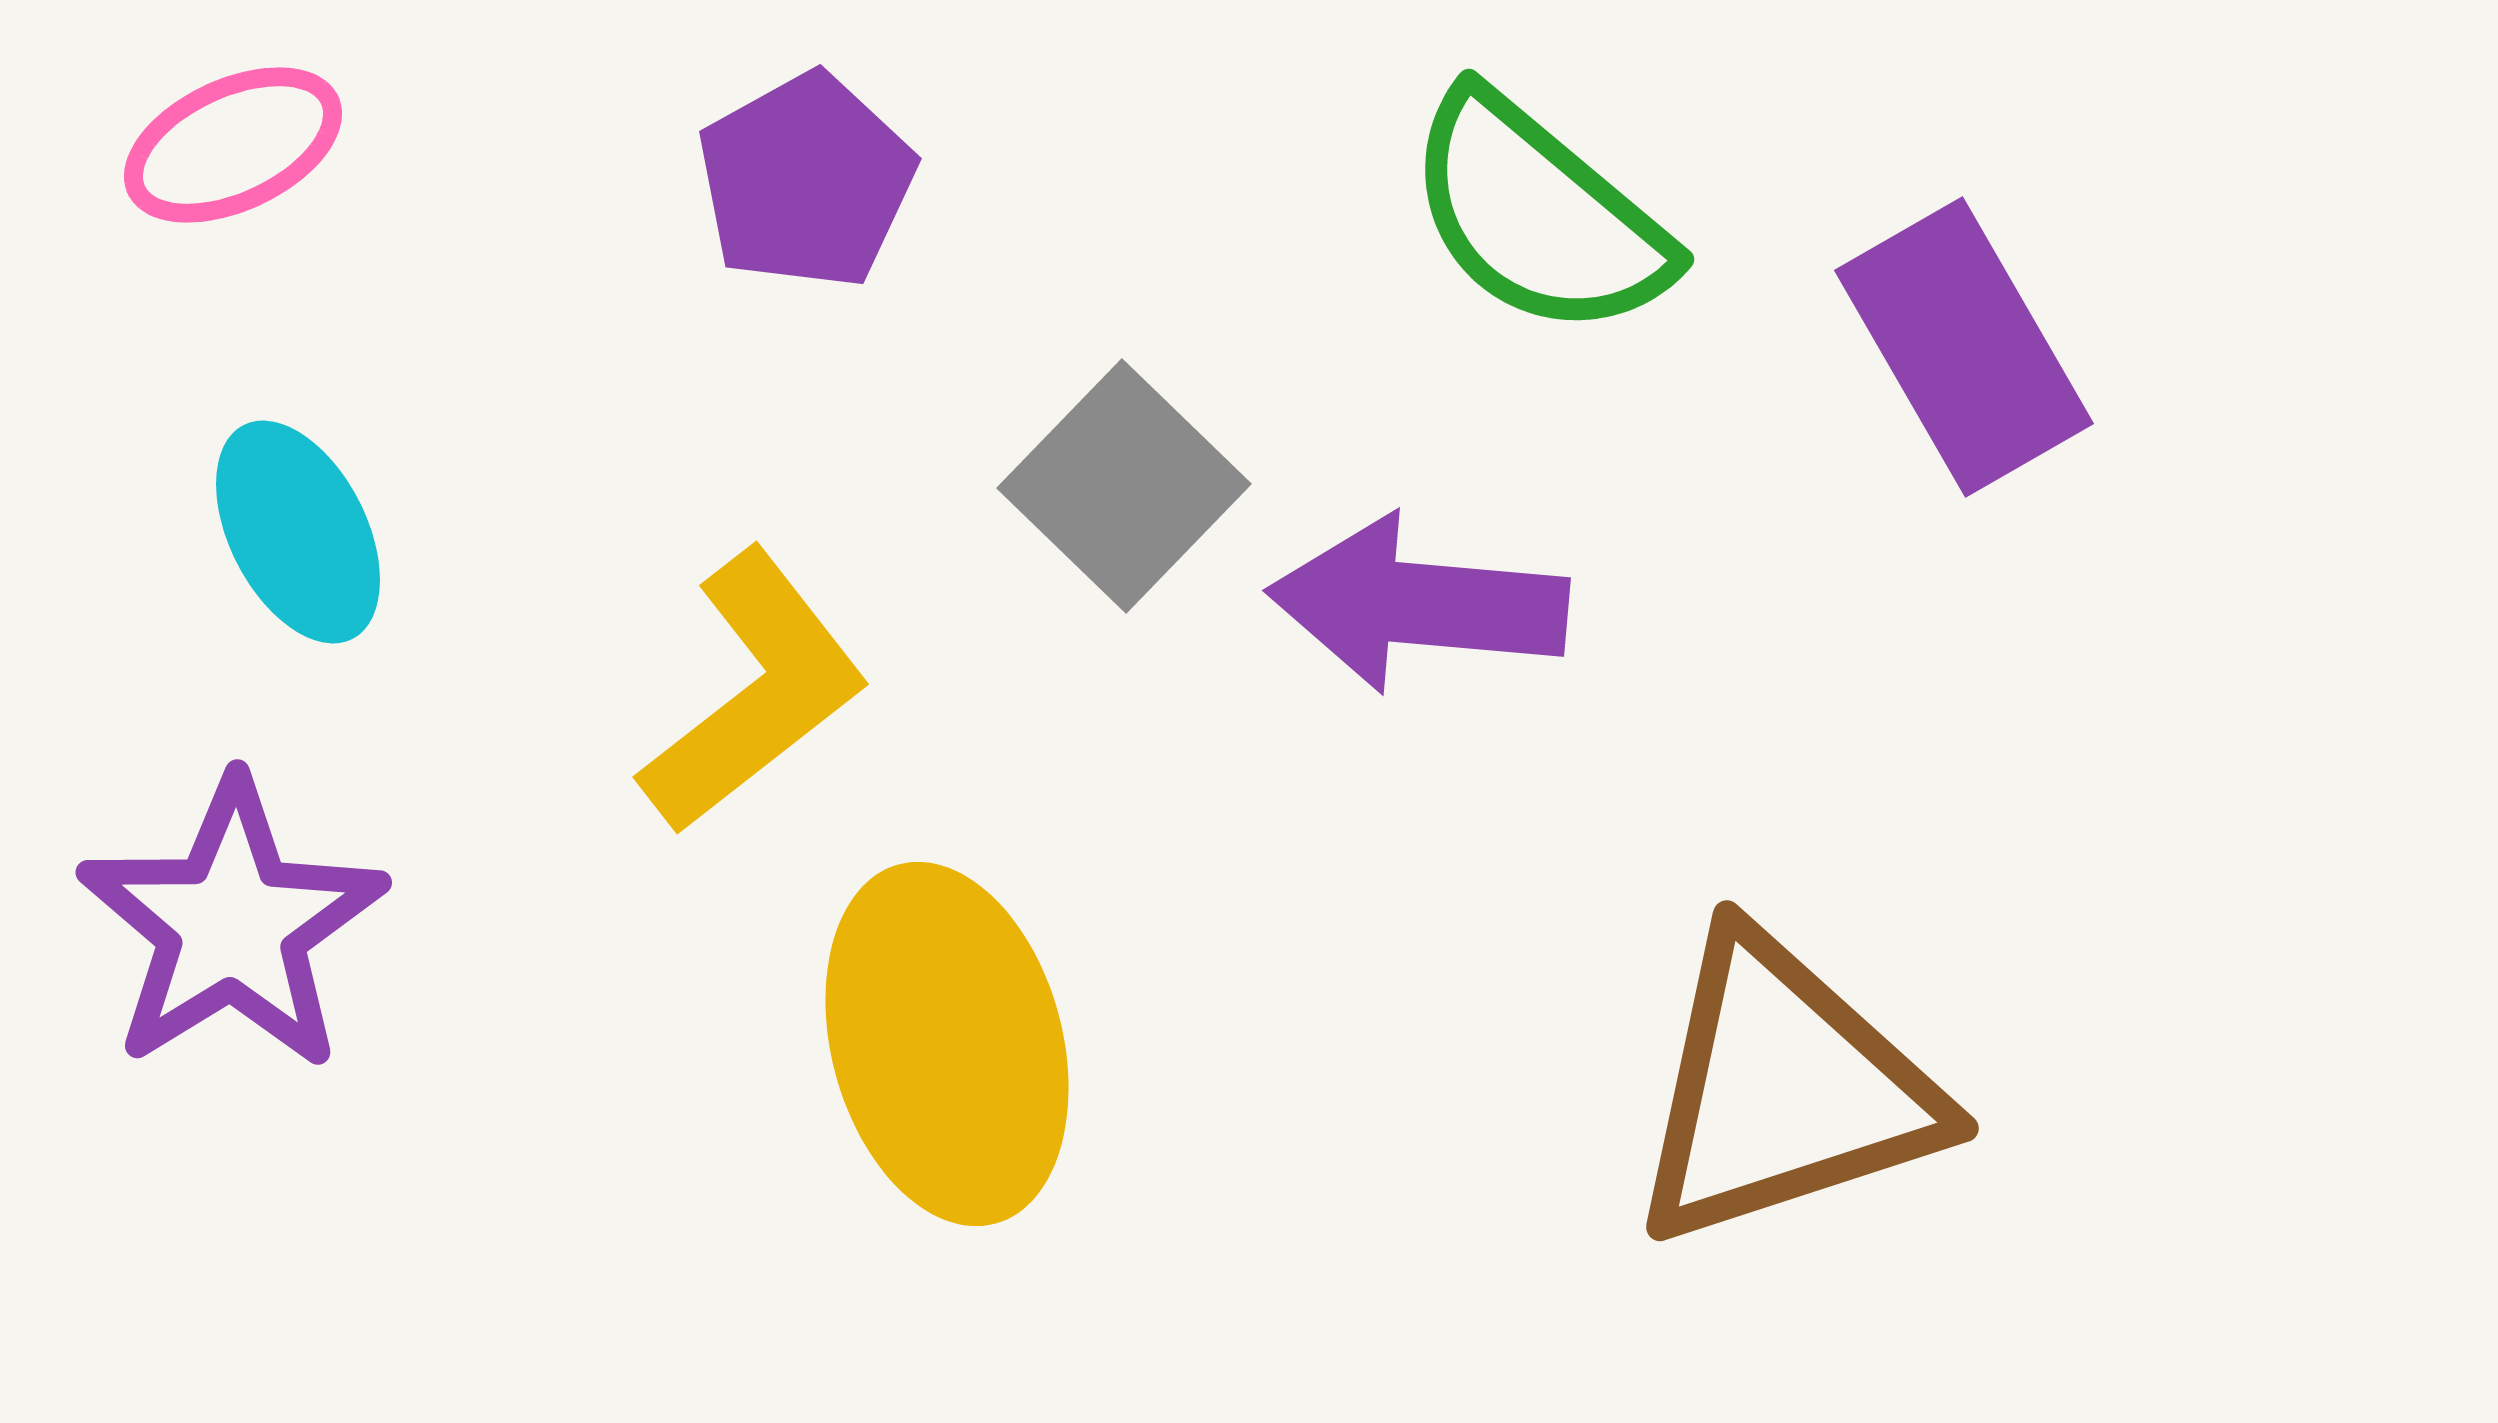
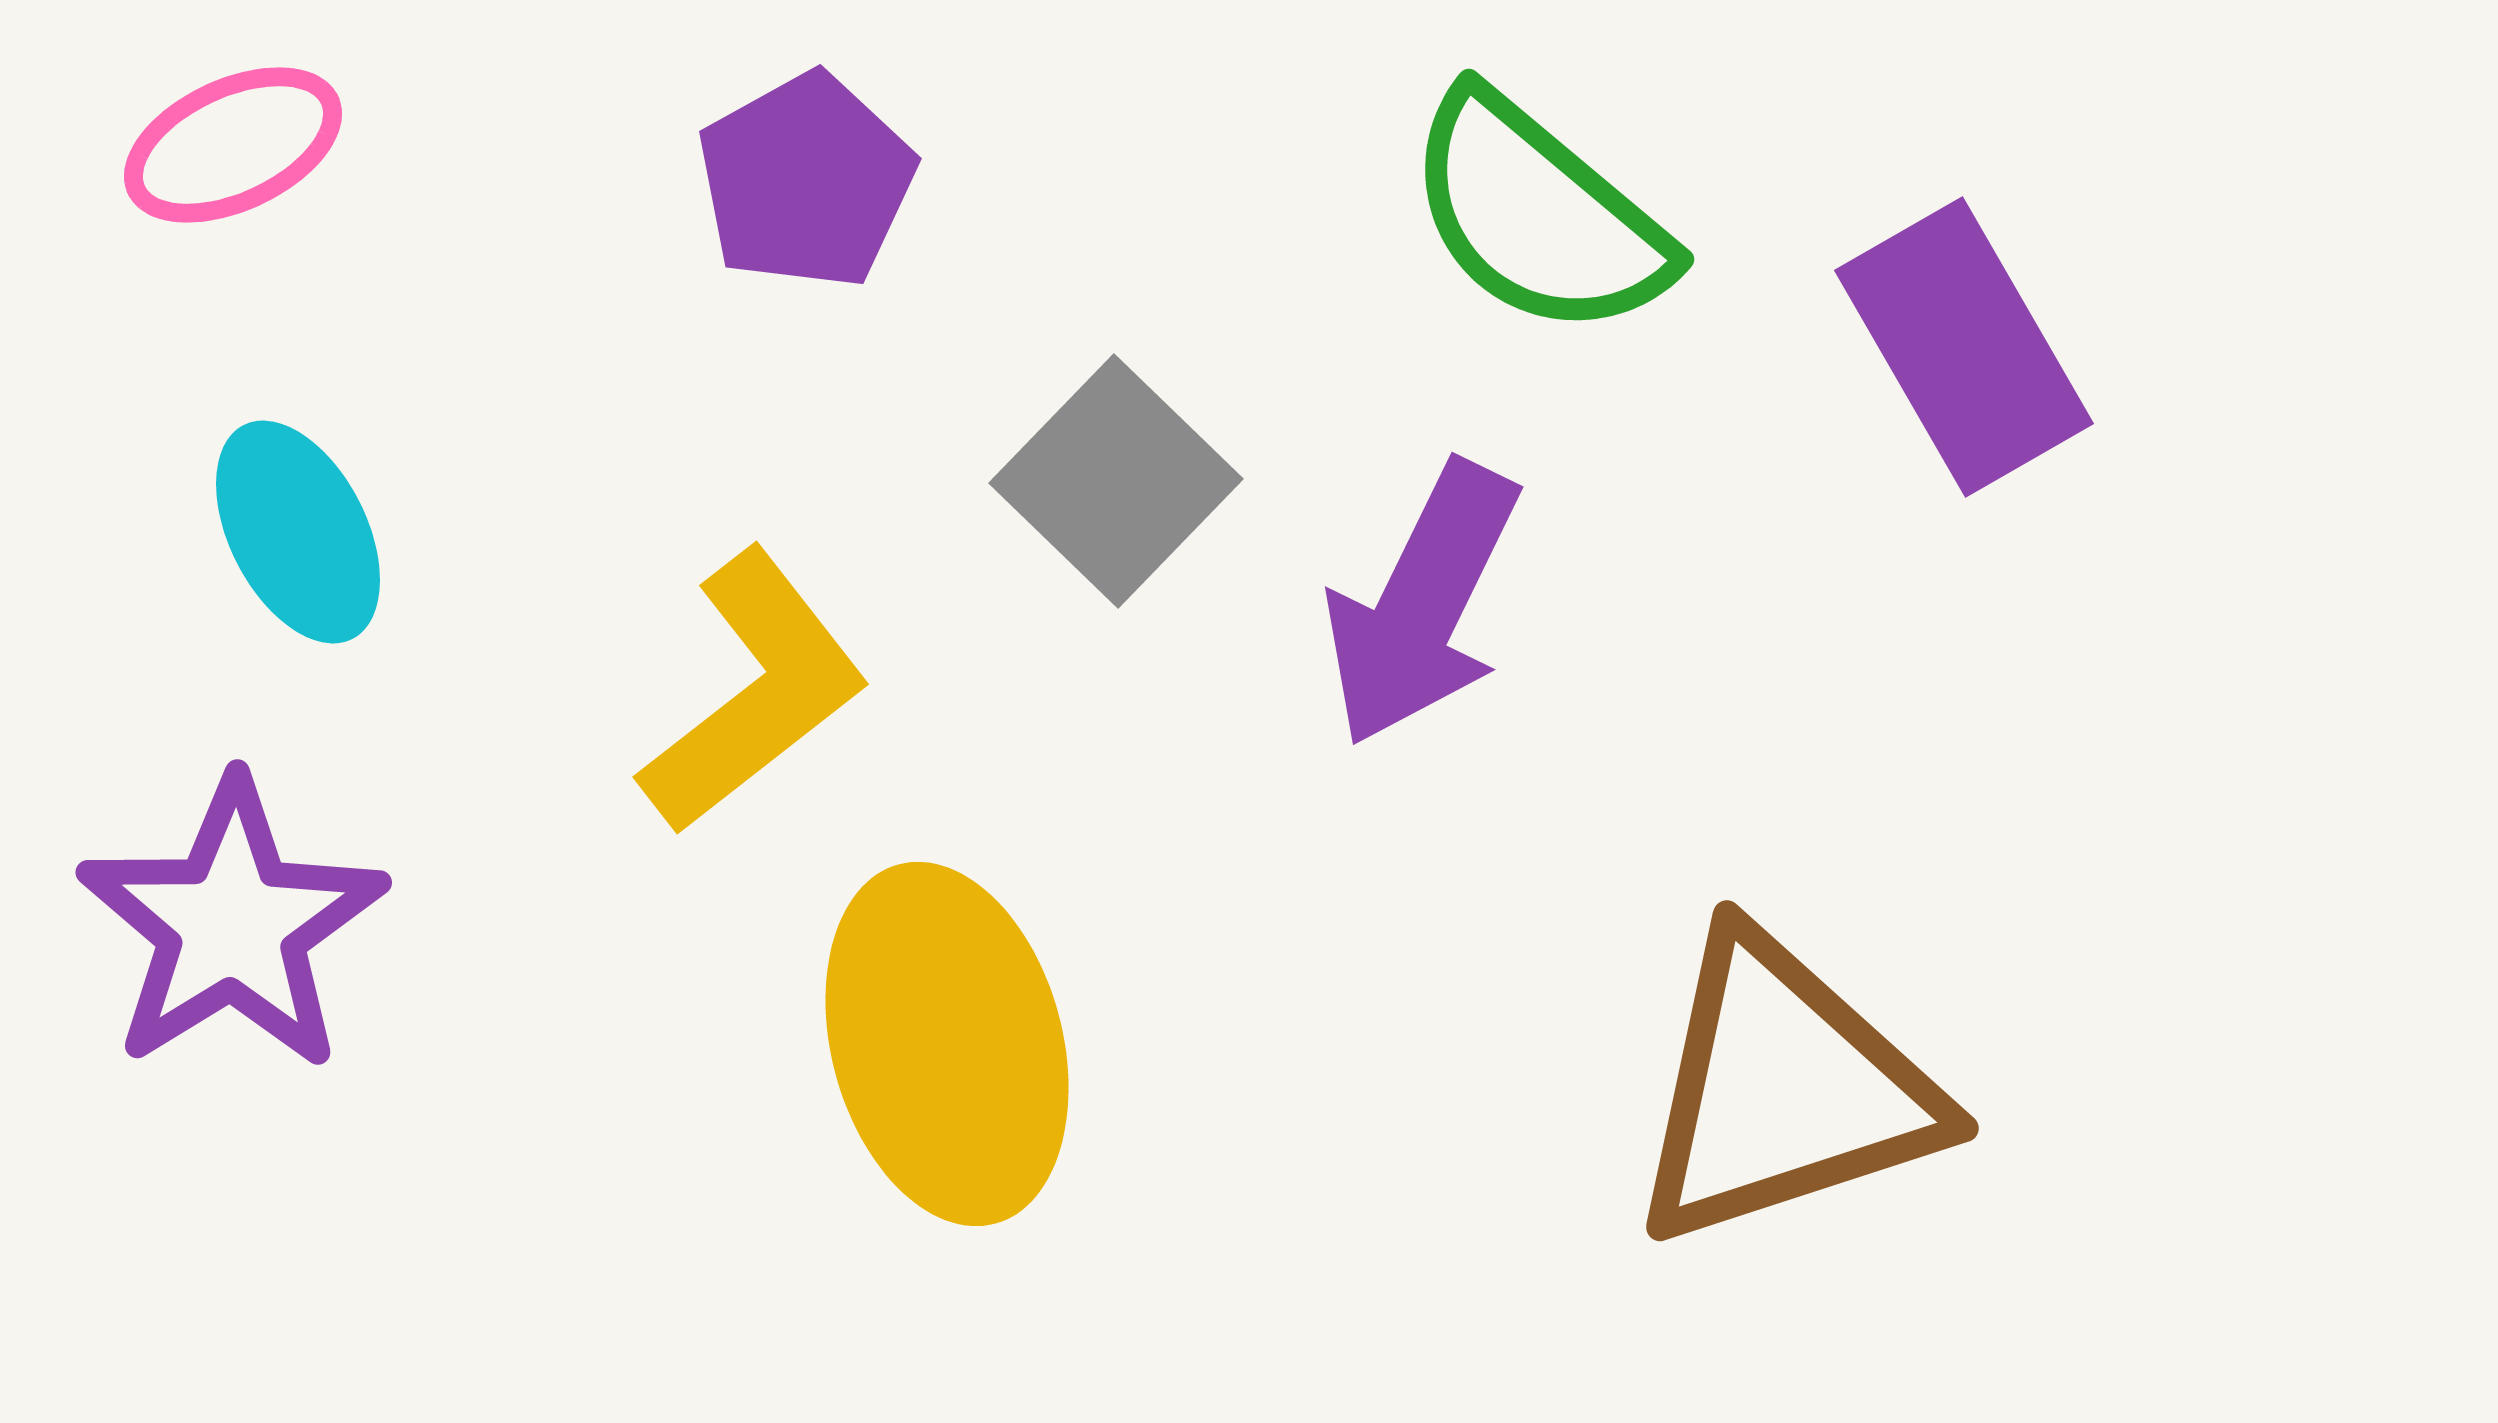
gray square: moved 8 px left, 5 px up
purple arrow: moved 4 px right; rotated 69 degrees counterclockwise
